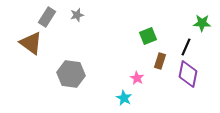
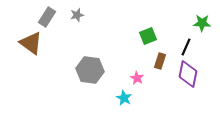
gray hexagon: moved 19 px right, 4 px up
